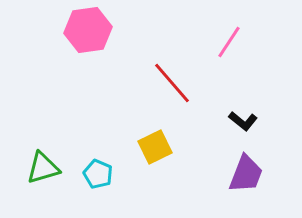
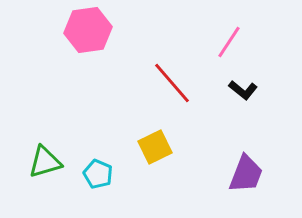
black L-shape: moved 31 px up
green triangle: moved 2 px right, 6 px up
